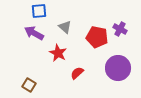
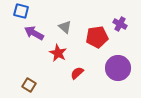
blue square: moved 18 px left; rotated 21 degrees clockwise
purple cross: moved 5 px up
red pentagon: rotated 20 degrees counterclockwise
